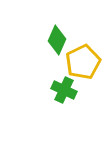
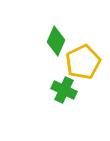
green diamond: moved 1 px left, 1 px down
